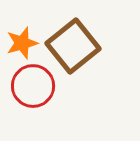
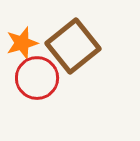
red circle: moved 4 px right, 8 px up
